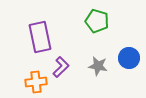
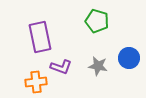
purple L-shape: rotated 65 degrees clockwise
